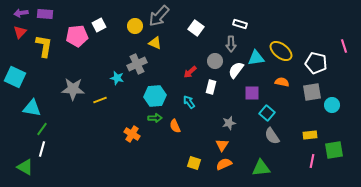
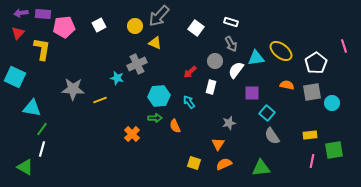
purple rectangle at (45, 14): moved 2 px left
white rectangle at (240, 24): moved 9 px left, 2 px up
red triangle at (20, 32): moved 2 px left, 1 px down
pink pentagon at (77, 36): moved 13 px left, 9 px up
gray arrow at (231, 44): rotated 28 degrees counterclockwise
yellow L-shape at (44, 46): moved 2 px left, 3 px down
white pentagon at (316, 63): rotated 25 degrees clockwise
orange semicircle at (282, 82): moved 5 px right, 3 px down
cyan hexagon at (155, 96): moved 4 px right
cyan circle at (332, 105): moved 2 px up
orange cross at (132, 134): rotated 14 degrees clockwise
orange triangle at (222, 145): moved 4 px left, 1 px up
